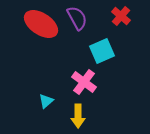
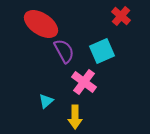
purple semicircle: moved 13 px left, 33 px down
yellow arrow: moved 3 px left, 1 px down
